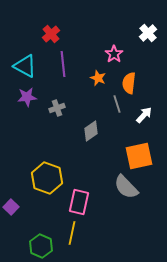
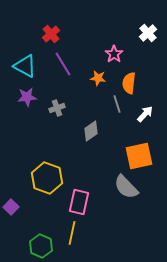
purple line: rotated 25 degrees counterclockwise
orange star: rotated 14 degrees counterclockwise
white arrow: moved 1 px right, 1 px up
